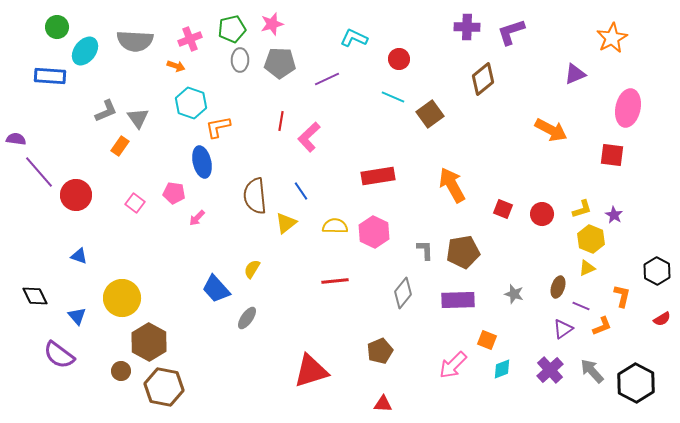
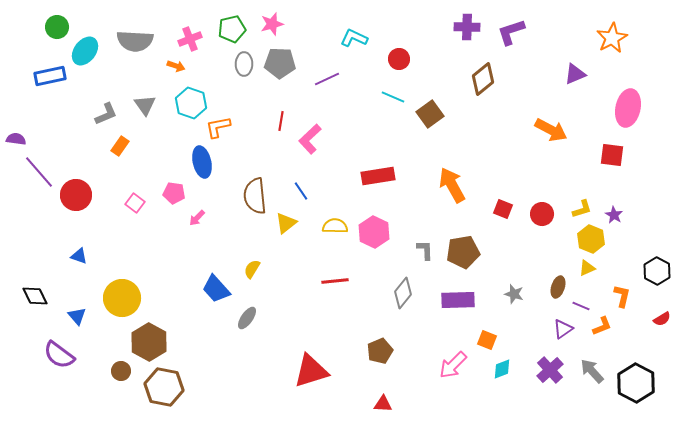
gray ellipse at (240, 60): moved 4 px right, 4 px down
blue rectangle at (50, 76): rotated 16 degrees counterclockwise
gray L-shape at (106, 111): moved 3 px down
gray triangle at (138, 118): moved 7 px right, 13 px up
pink L-shape at (309, 137): moved 1 px right, 2 px down
